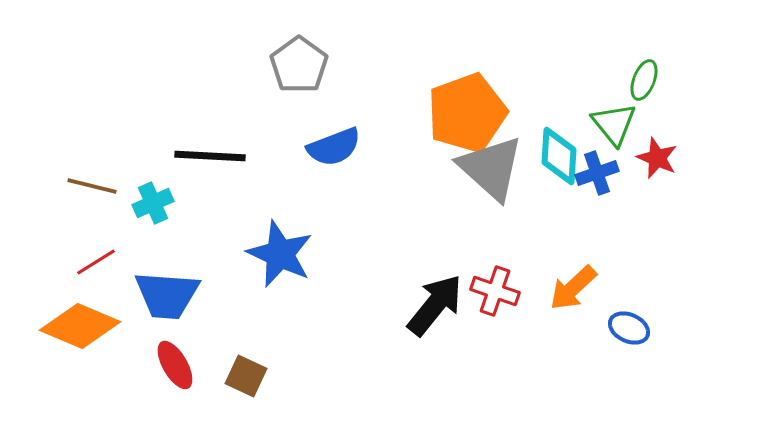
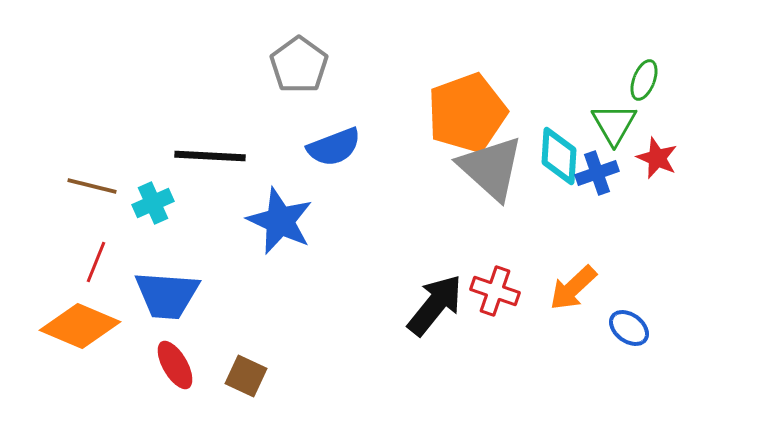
green triangle: rotated 9 degrees clockwise
blue star: moved 33 px up
red line: rotated 36 degrees counterclockwise
blue ellipse: rotated 12 degrees clockwise
